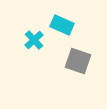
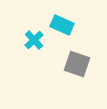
gray square: moved 1 px left, 3 px down
